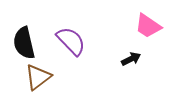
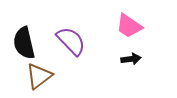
pink trapezoid: moved 19 px left
black arrow: rotated 18 degrees clockwise
brown triangle: moved 1 px right, 1 px up
